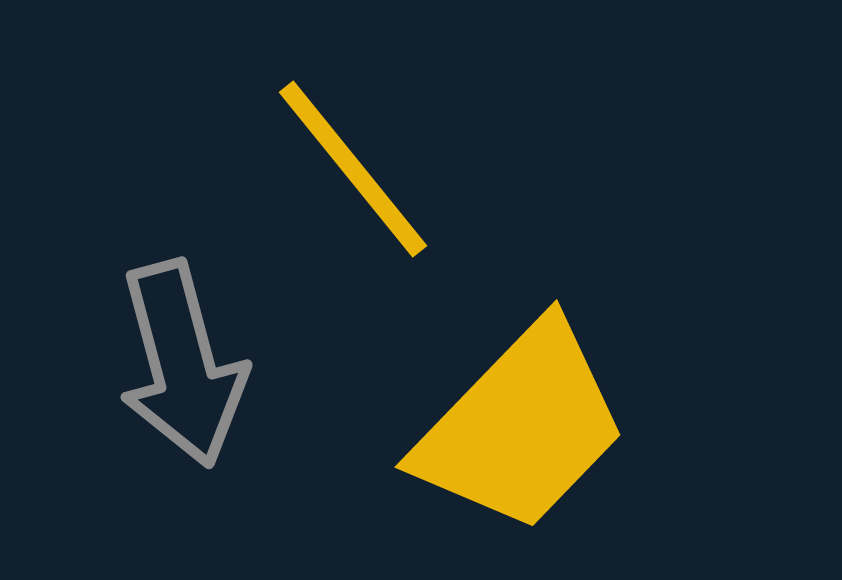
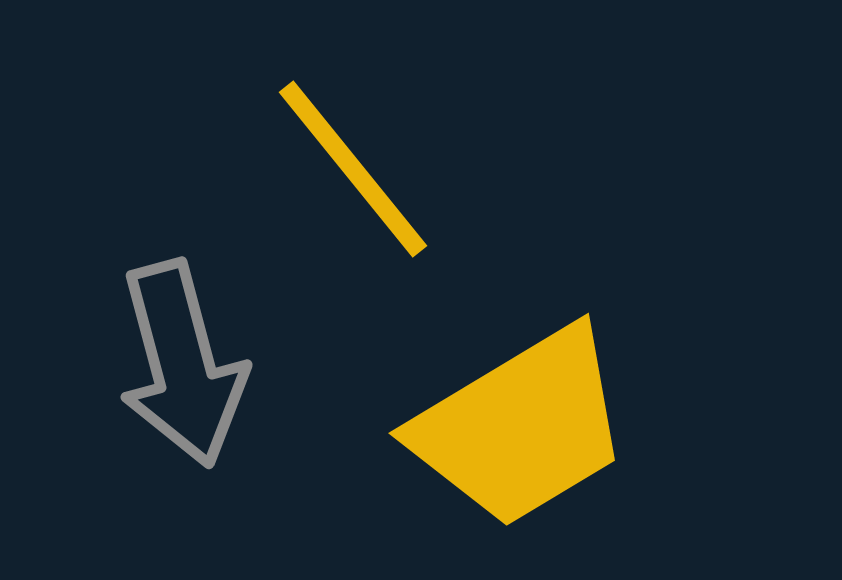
yellow trapezoid: rotated 15 degrees clockwise
